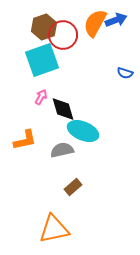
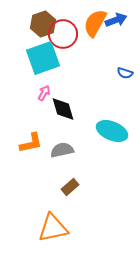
brown hexagon: moved 1 px left, 3 px up
red circle: moved 1 px up
cyan square: moved 1 px right, 2 px up
pink arrow: moved 3 px right, 4 px up
cyan ellipse: moved 29 px right
orange L-shape: moved 6 px right, 3 px down
brown rectangle: moved 3 px left
orange triangle: moved 1 px left, 1 px up
